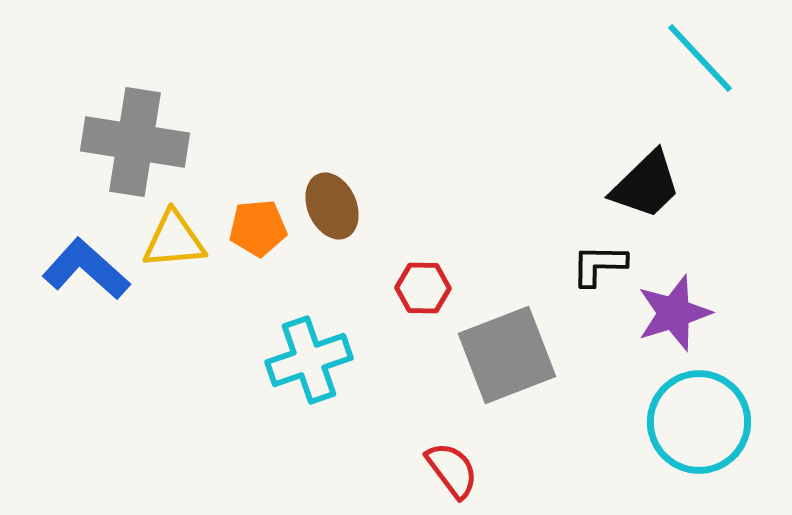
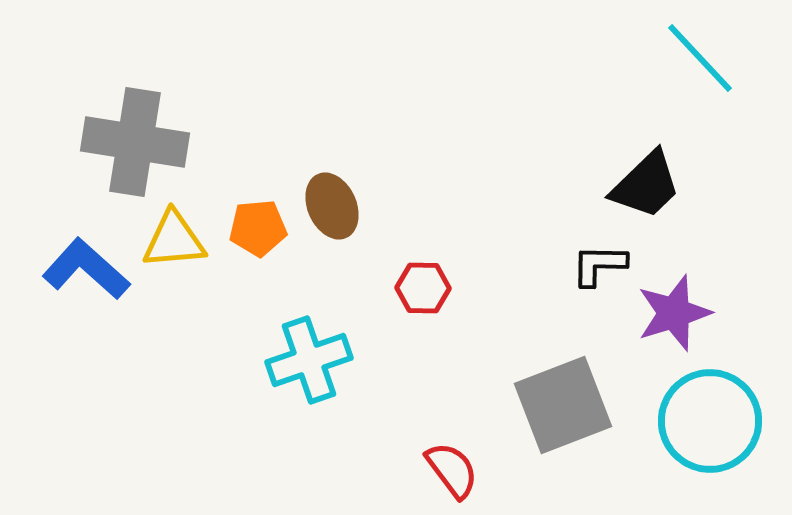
gray square: moved 56 px right, 50 px down
cyan circle: moved 11 px right, 1 px up
